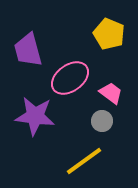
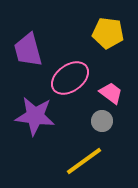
yellow pentagon: moved 1 px left, 1 px up; rotated 16 degrees counterclockwise
